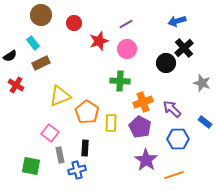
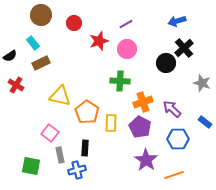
yellow triangle: rotated 35 degrees clockwise
